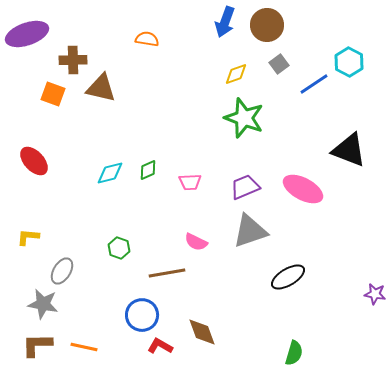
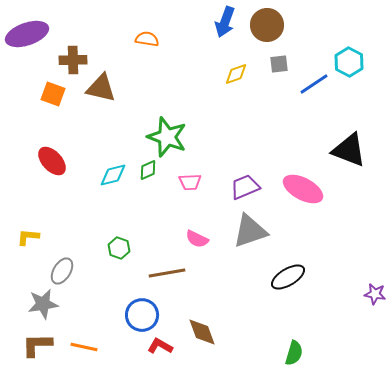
gray square: rotated 30 degrees clockwise
green star: moved 77 px left, 19 px down
red ellipse: moved 18 px right
cyan diamond: moved 3 px right, 2 px down
pink semicircle: moved 1 px right, 3 px up
gray star: rotated 20 degrees counterclockwise
